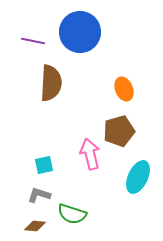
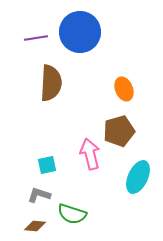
purple line: moved 3 px right, 3 px up; rotated 20 degrees counterclockwise
cyan square: moved 3 px right
